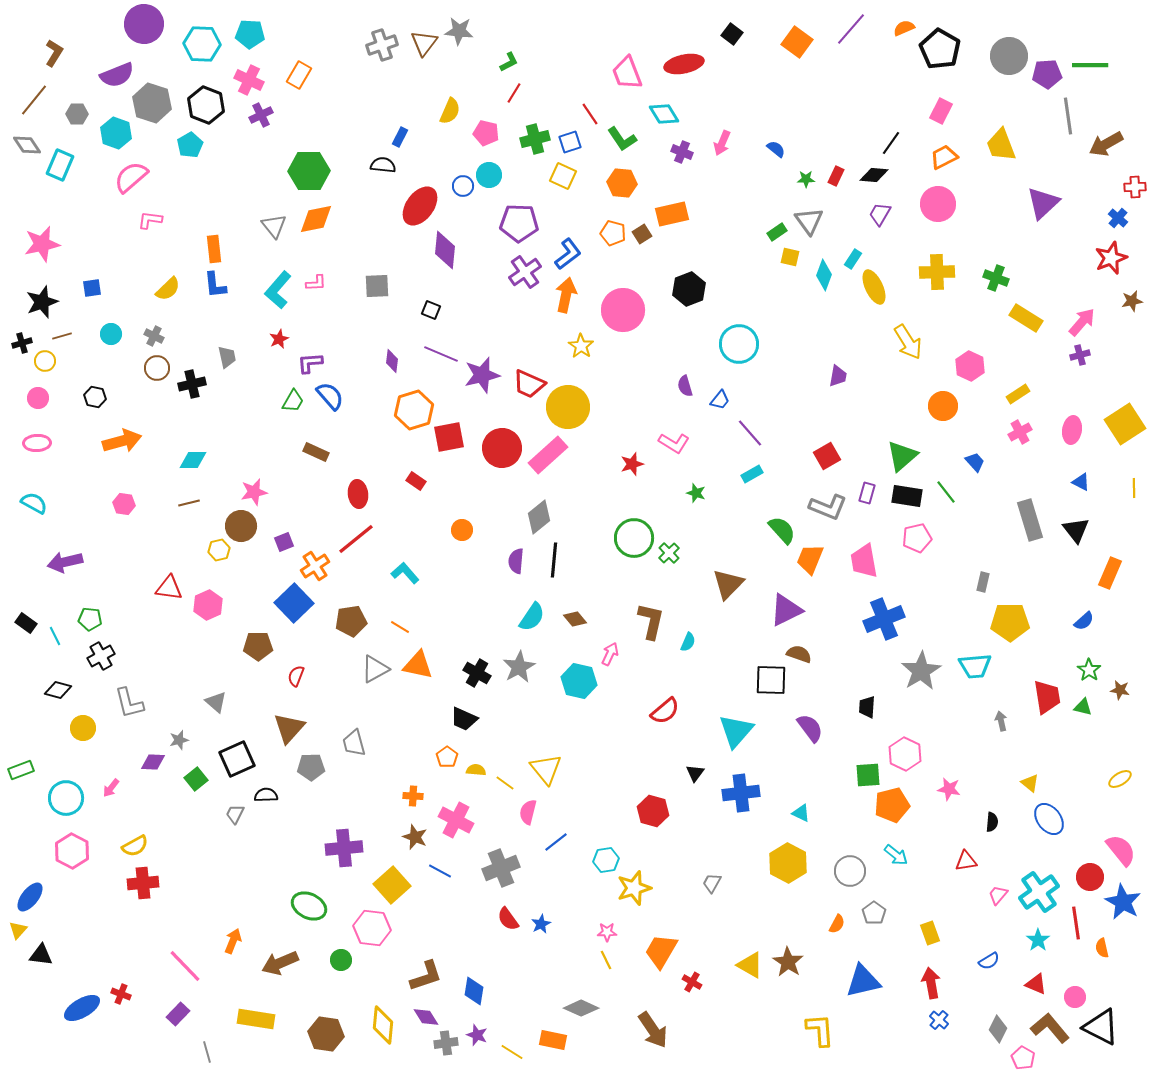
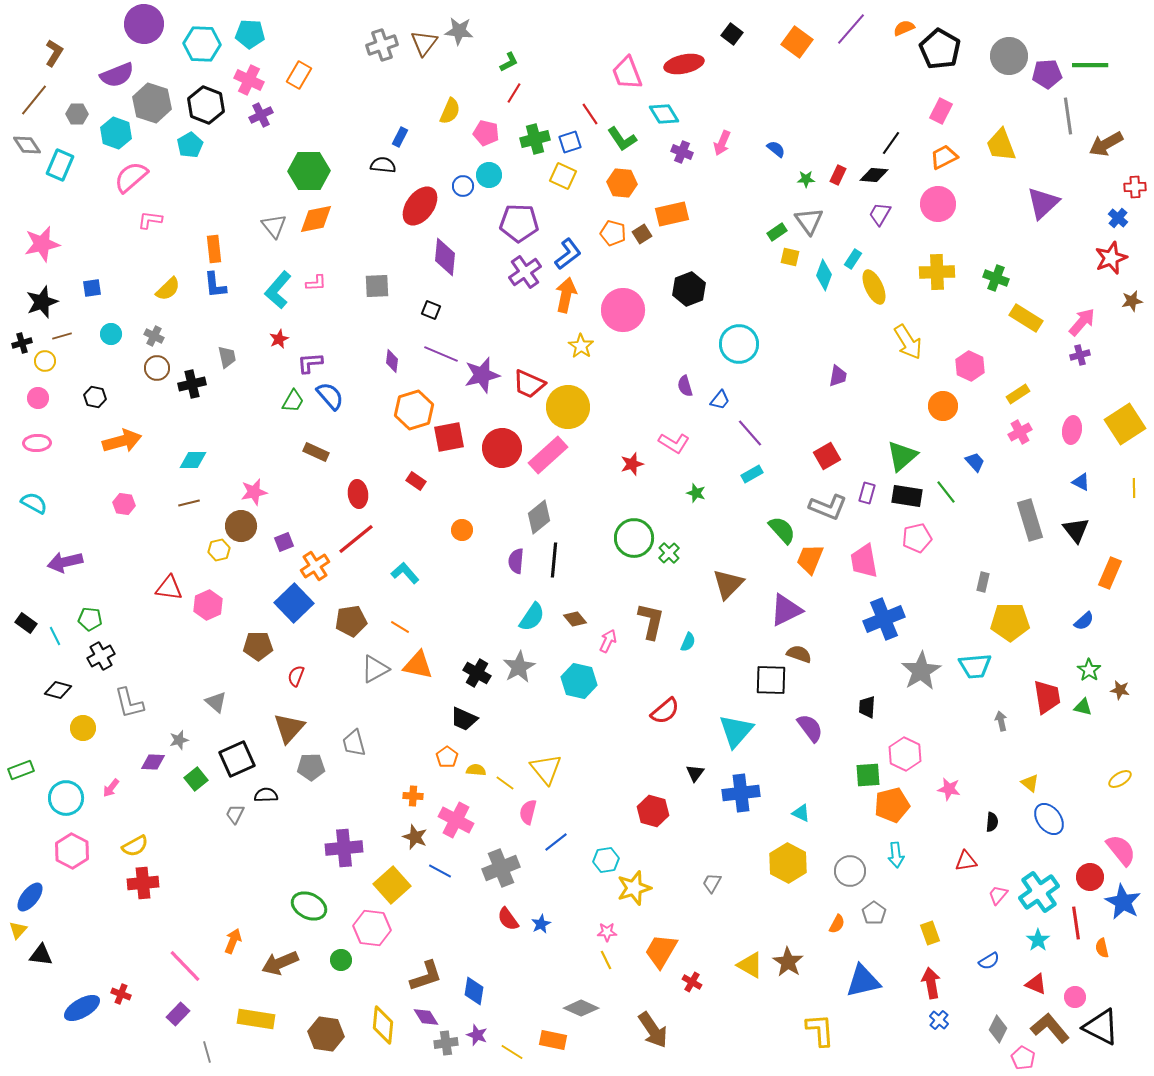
red rectangle at (836, 176): moved 2 px right, 1 px up
purple diamond at (445, 250): moved 7 px down
pink arrow at (610, 654): moved 2 px left, 13 px up
cyan arrow at (896, 855): rotated 45 degrees clockwise
